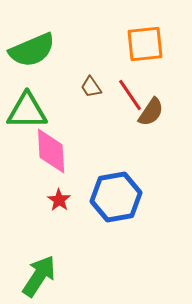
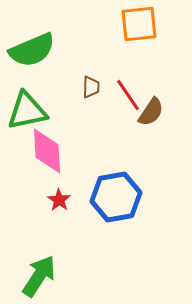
orange square: moved 6 px left, 20 px up
brown trapezoid: rotated 145 degrees counterclockwise
red line: moved 2 px left
green triangle: rotated 12 degrees counterclockwise
pink diamond: moved 4 px left
